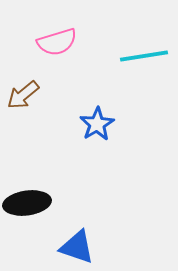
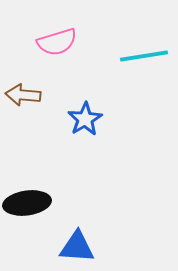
brown arrow: rotated 44 degrees clockwise
blue star: moved 12 px left, 5 px up
blue triangle: rotated 15 degrees counterclockwise
